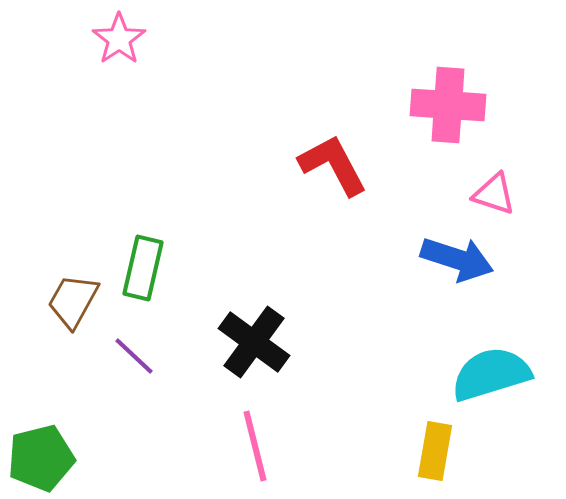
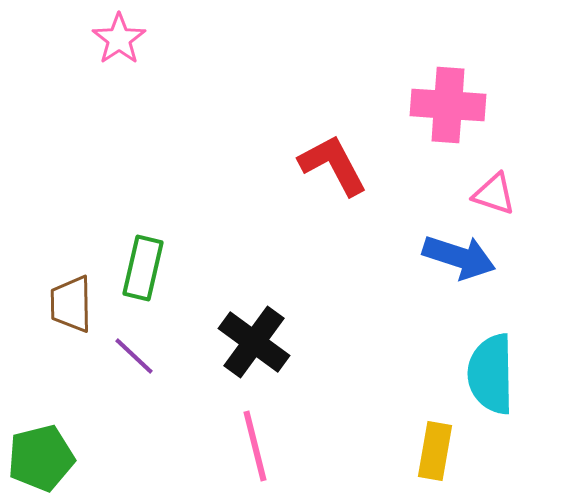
blue arrow: moved 2 px right, 2 px up
brown trapezoid: moved 2 px left, 3 px down; rotated 30 degrees counterclockwise
cyan semicircle: rotated 74 degrees counterclockwise
